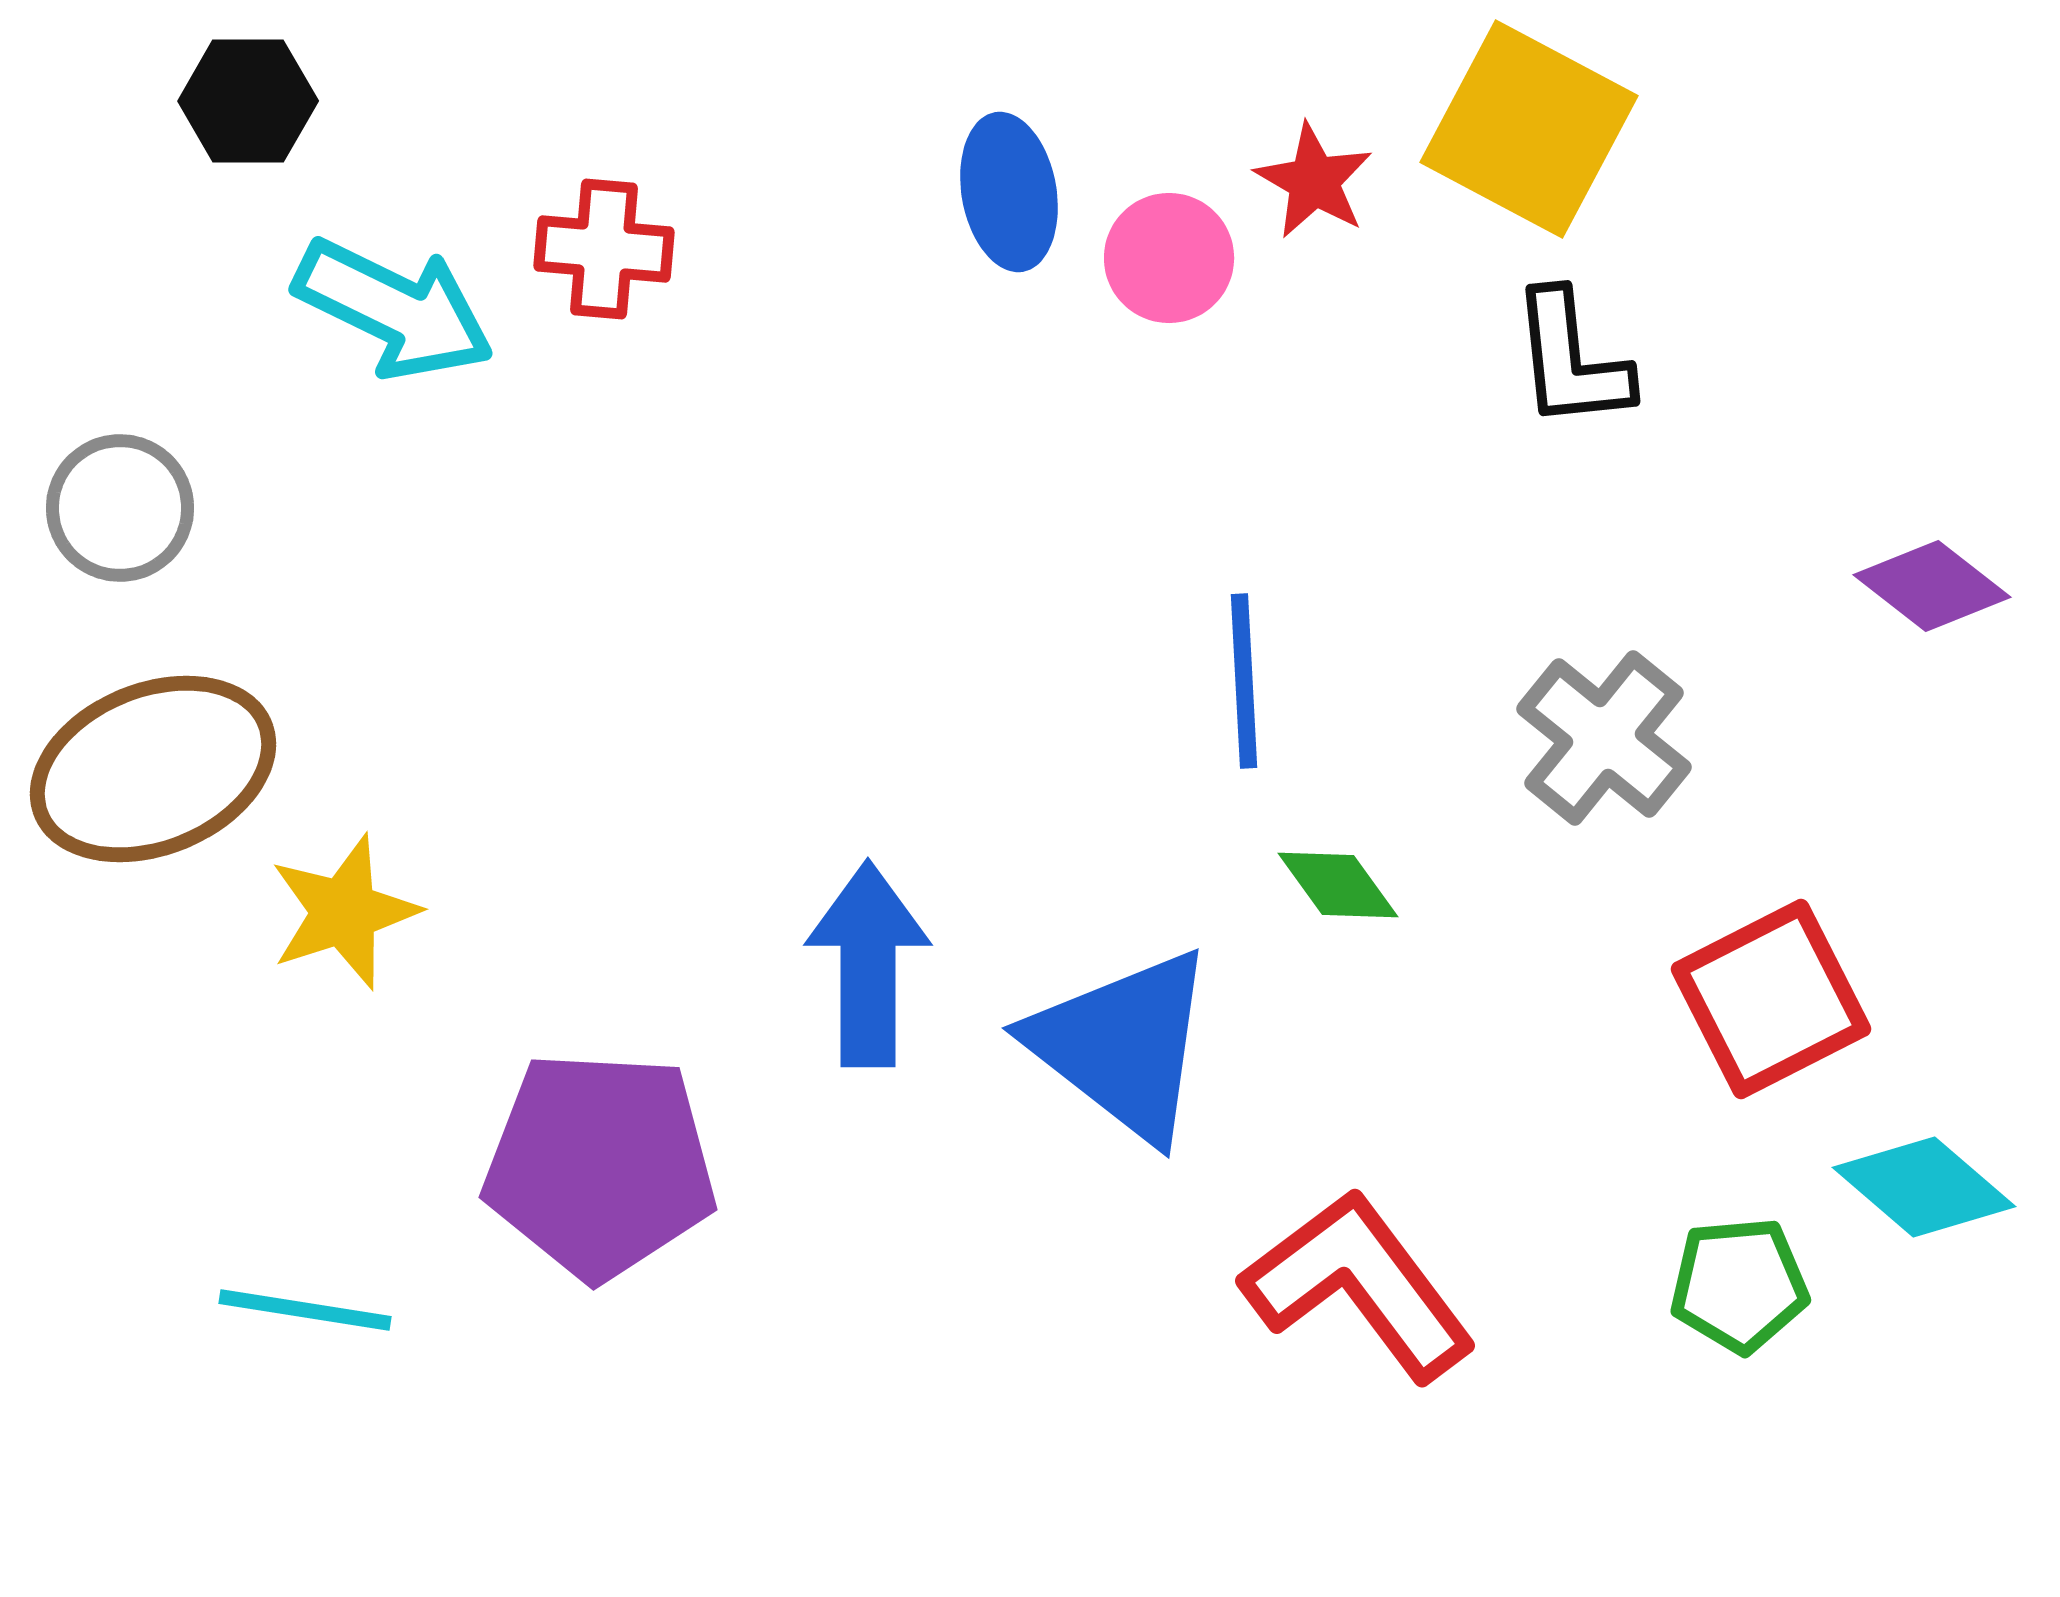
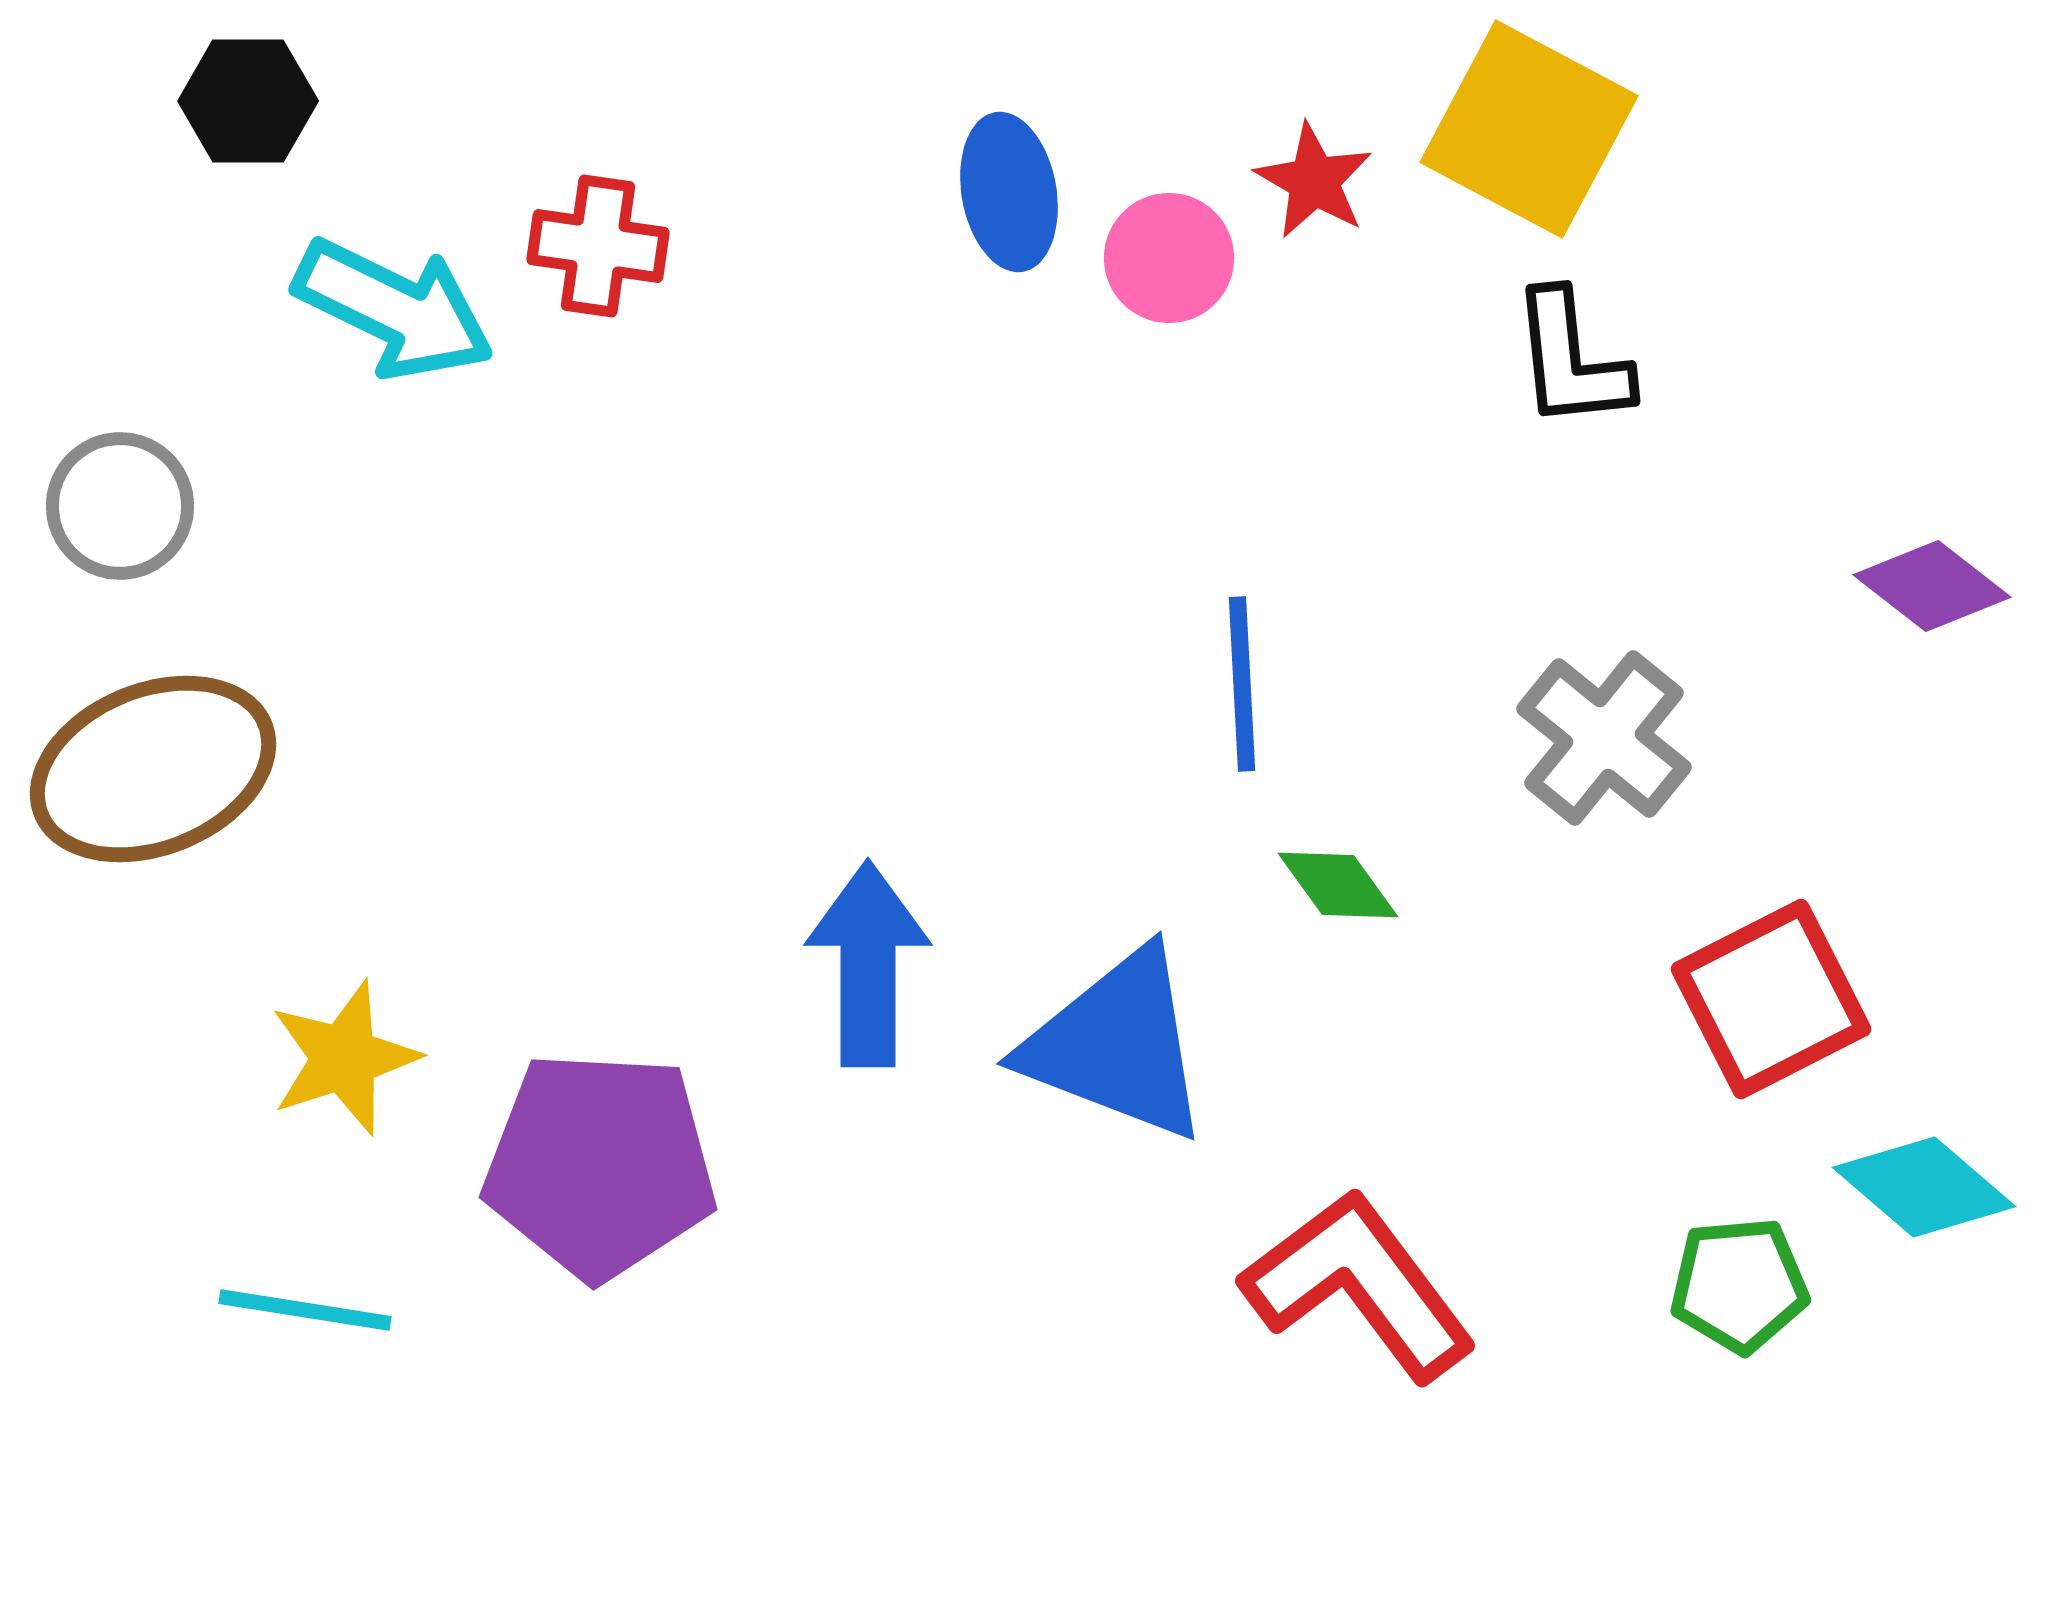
red cross: moved 6 px left, 3 px up; rotated 3 degrees clockwise
gray circle: moved 2 px up
blue line: moved 2 px left, 3 px down
yellow star: moved 146 px down
blue triangle: moved 6 px left; rotated 17 degrees counterclockwise
